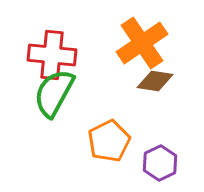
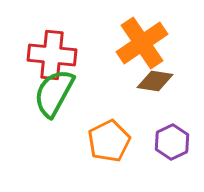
purple hexagon: moved 12 px right, 21 px up
